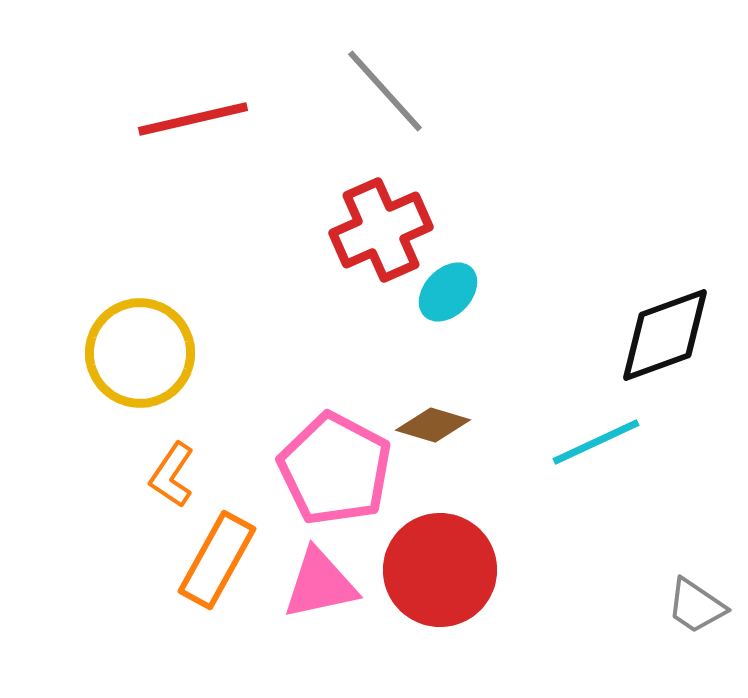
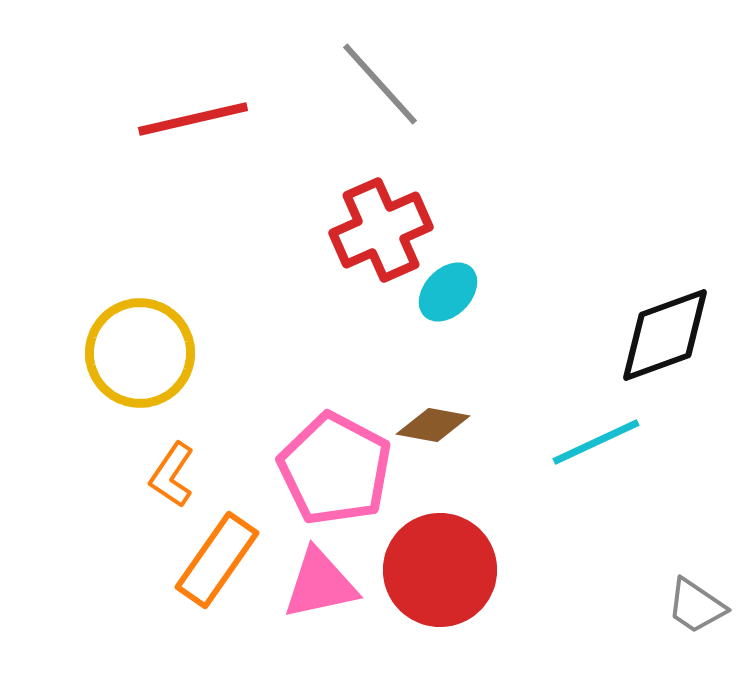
gray line: moved 5 px left, 7 px up
brown diamond: rotated 6 degrees counterclockwise
orange rectangle: rotated 6 degrees clockwise
